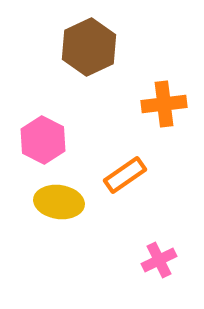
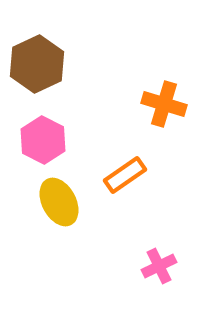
brown hexagon: moved 52 px left, 17 px down
orange cross: rotated 24 degrees clockwise
yellow ellipse: rotated 54 degrees clockwise
pink cross: moved 6 px down
